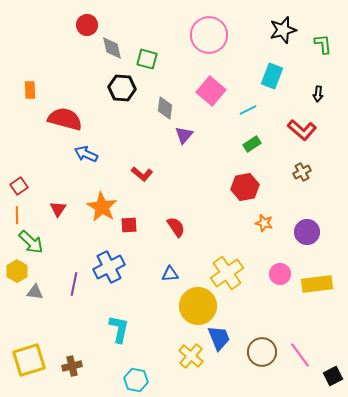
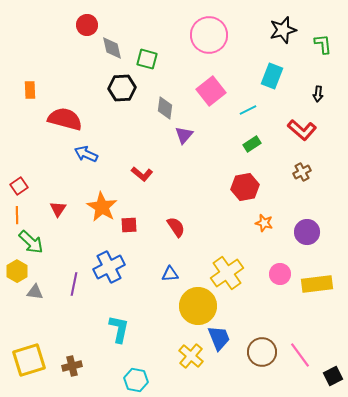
black hexagon at (122, 88): rotated 8 degrees counterclockwise
pink square at (211, 91): rotated 12 degrees clockwise
